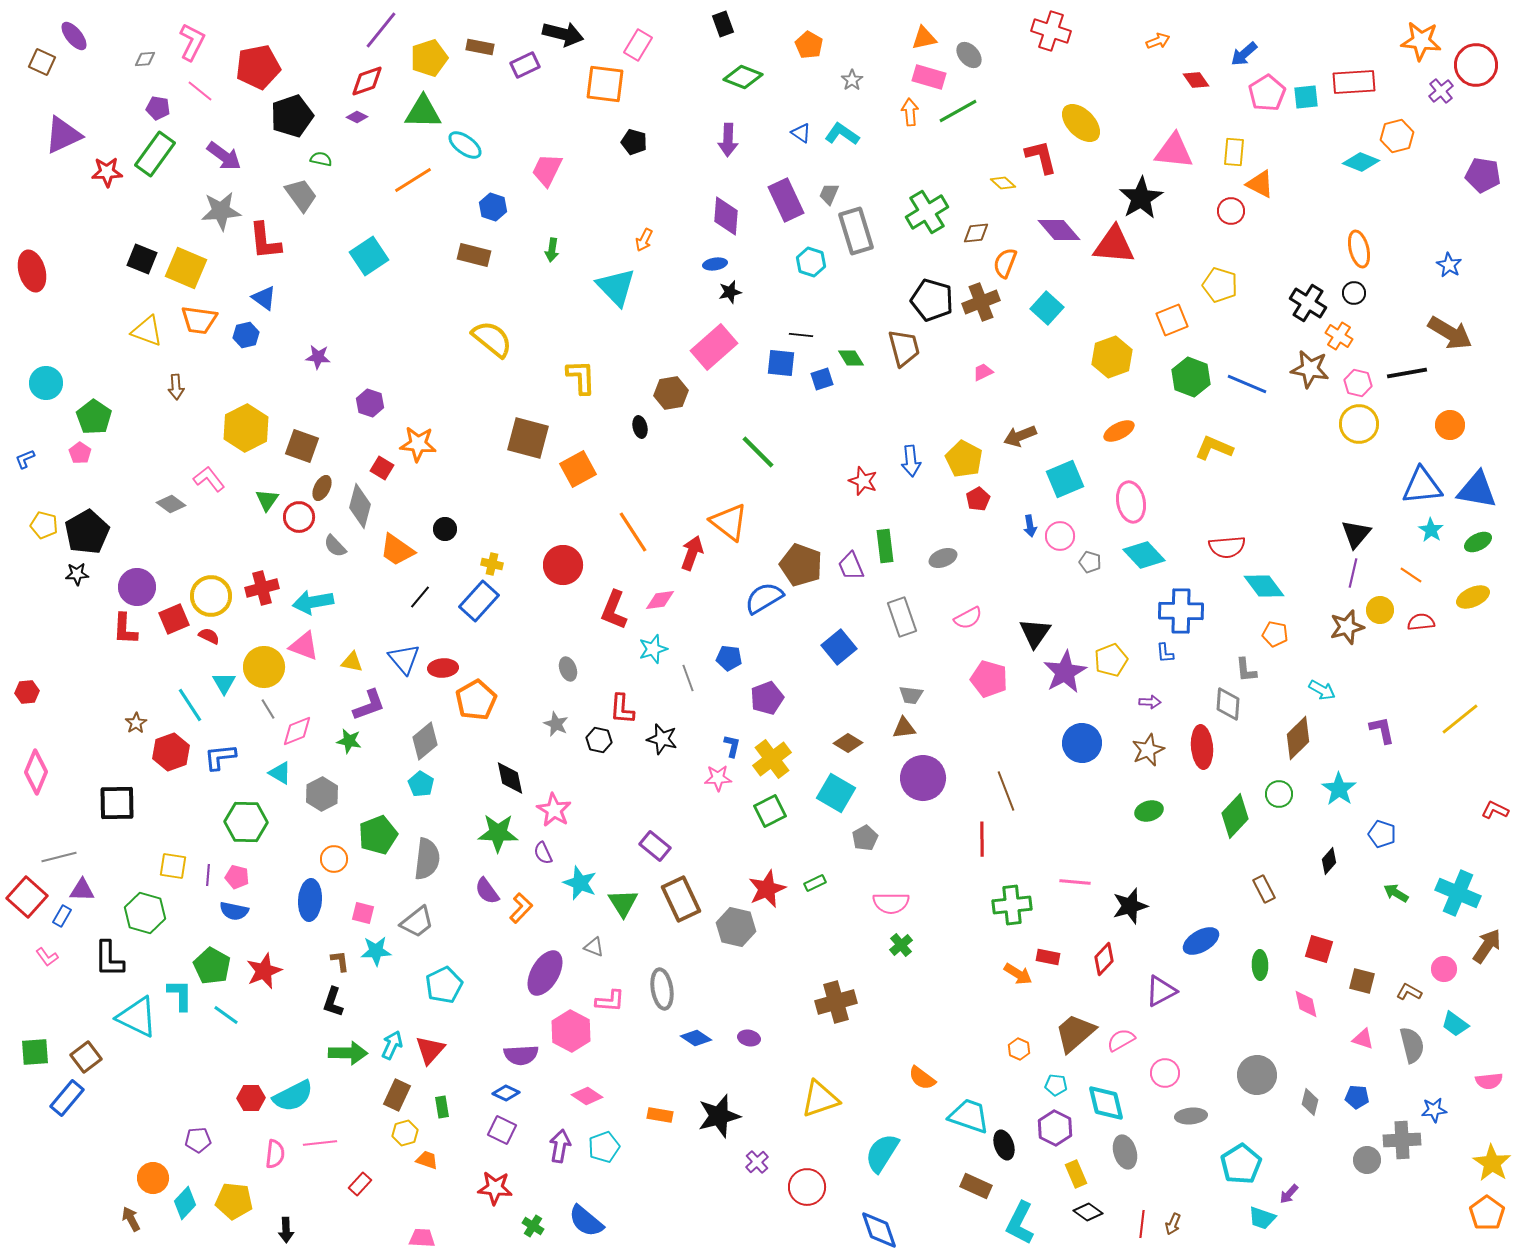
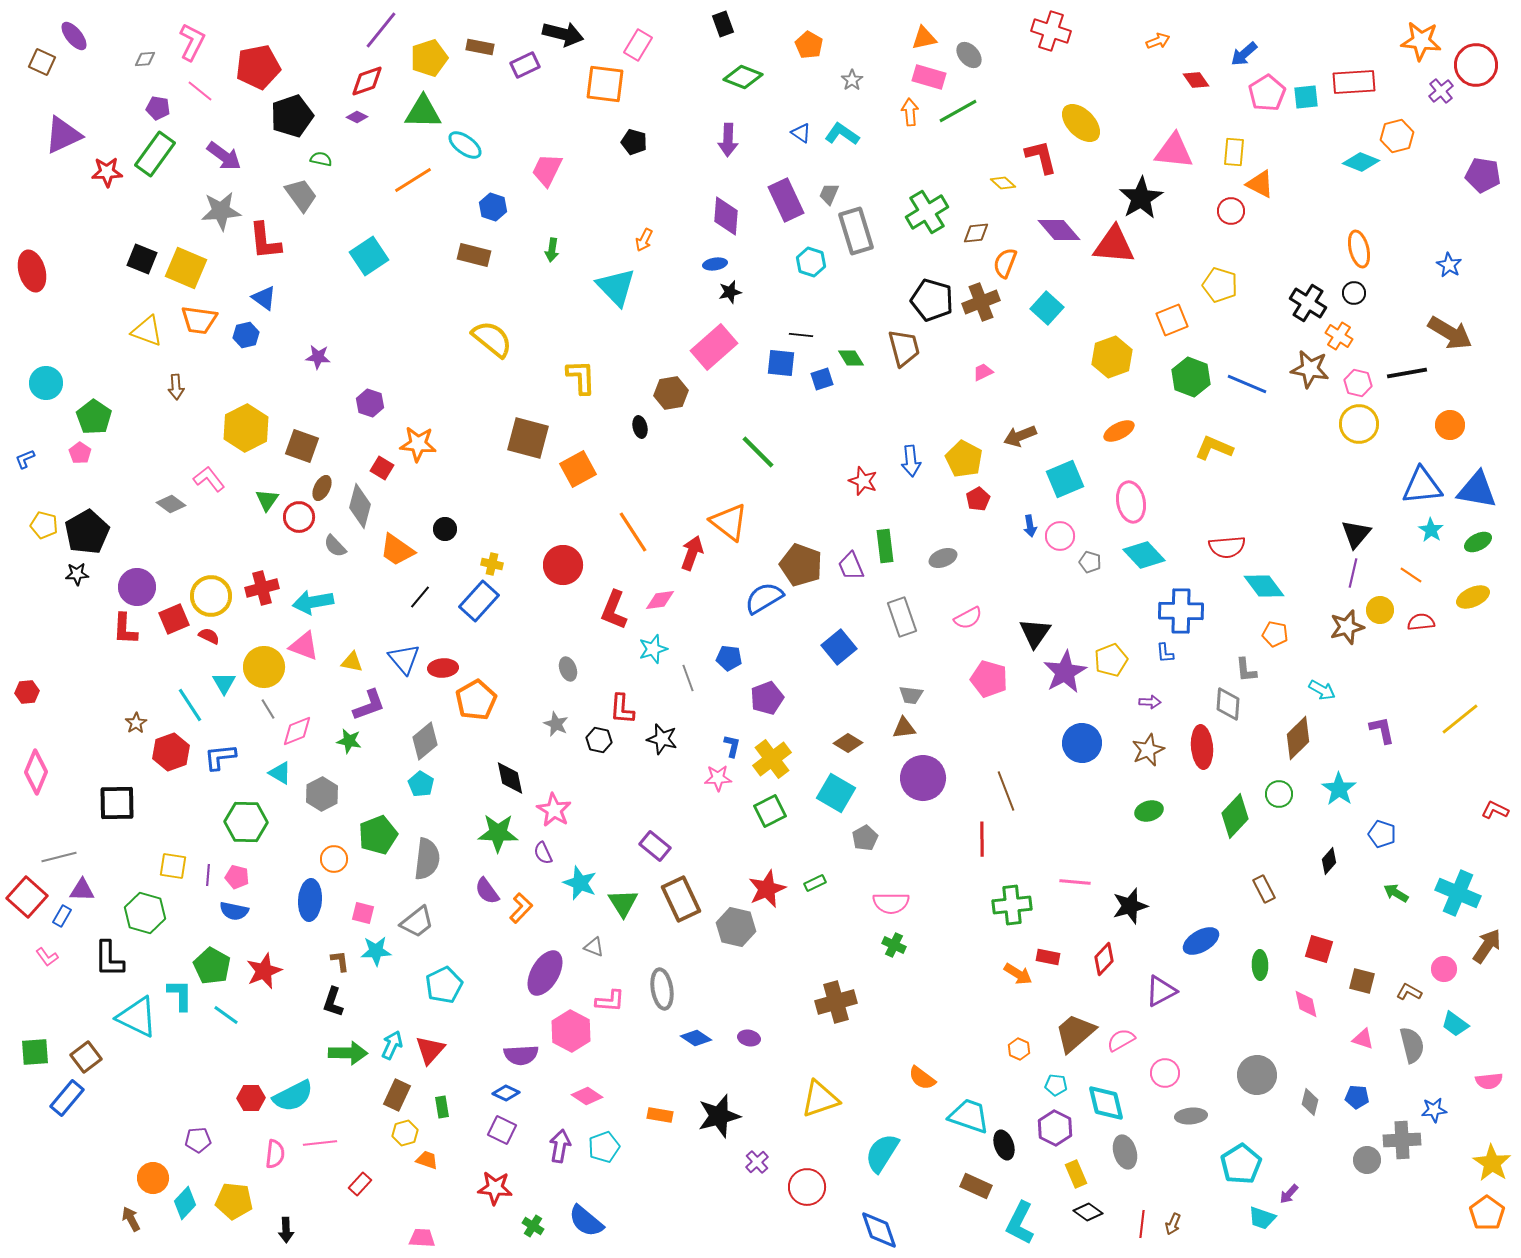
green cross at (901, 945): moved 7 px left; rotated 25 degrees counterclockwise
